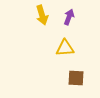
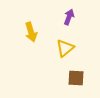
yellow arrow: moved 11 px left, 17 px down
yellow triangle: rotated 36 degrees counterclockwise
